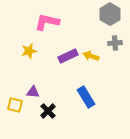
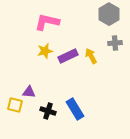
gray hexagon: moved 1 px left
yellow star: moved 16 px right
yellow arrow: rotated 42 degrees clockwise
purple triangle: moved 4 px left
blue rectangle: moved 11 px left, 12 px down
black cross: rotated 28 degrees counterclockwise
